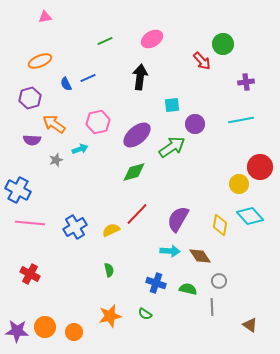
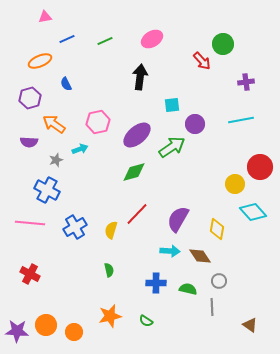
blue line at (88, 78): moved 21 px left, 39 px up
purple semicircle at (32, 140): moved 3 px left, 2 px down
yellow circle at (239, 184): moved 4 px left
blue cross at (18, 190): moved 29 px right
cyan diamond at (250, 216): moved 3 px right, 4 px up
yellow diamond at (220, 225): moved 3 px left, 4 px down
yellow semicircle at (111, 230): rotated 48 degrees counterclockwise
blue cross at (156, 283): rotated 18 degrees counterclockwise
green semicircle at (145, 314): moved 1 px right, 7 px down
orange circle at (45, 327): moved 1 px right, 2 px up
